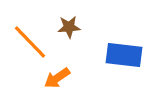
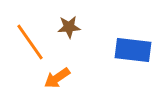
orange line: rotated 9 degrees clockwise
blue rectangle: moved 9 px right, 5 px up
